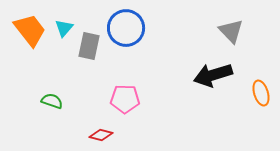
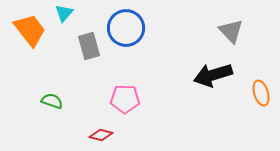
cyan triangle: moved 15 px up
gray rectangle: rotated 28 degrees counterclockwise
